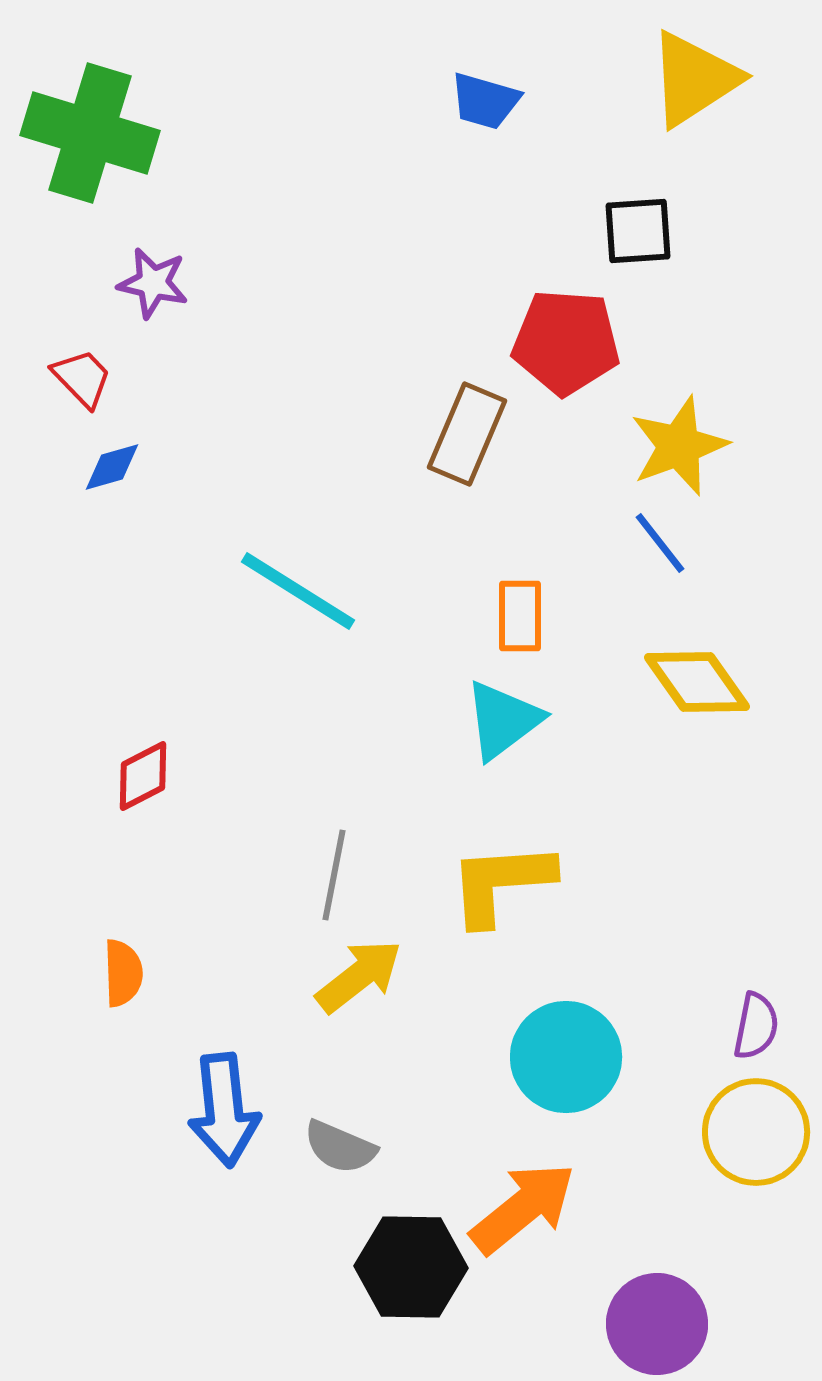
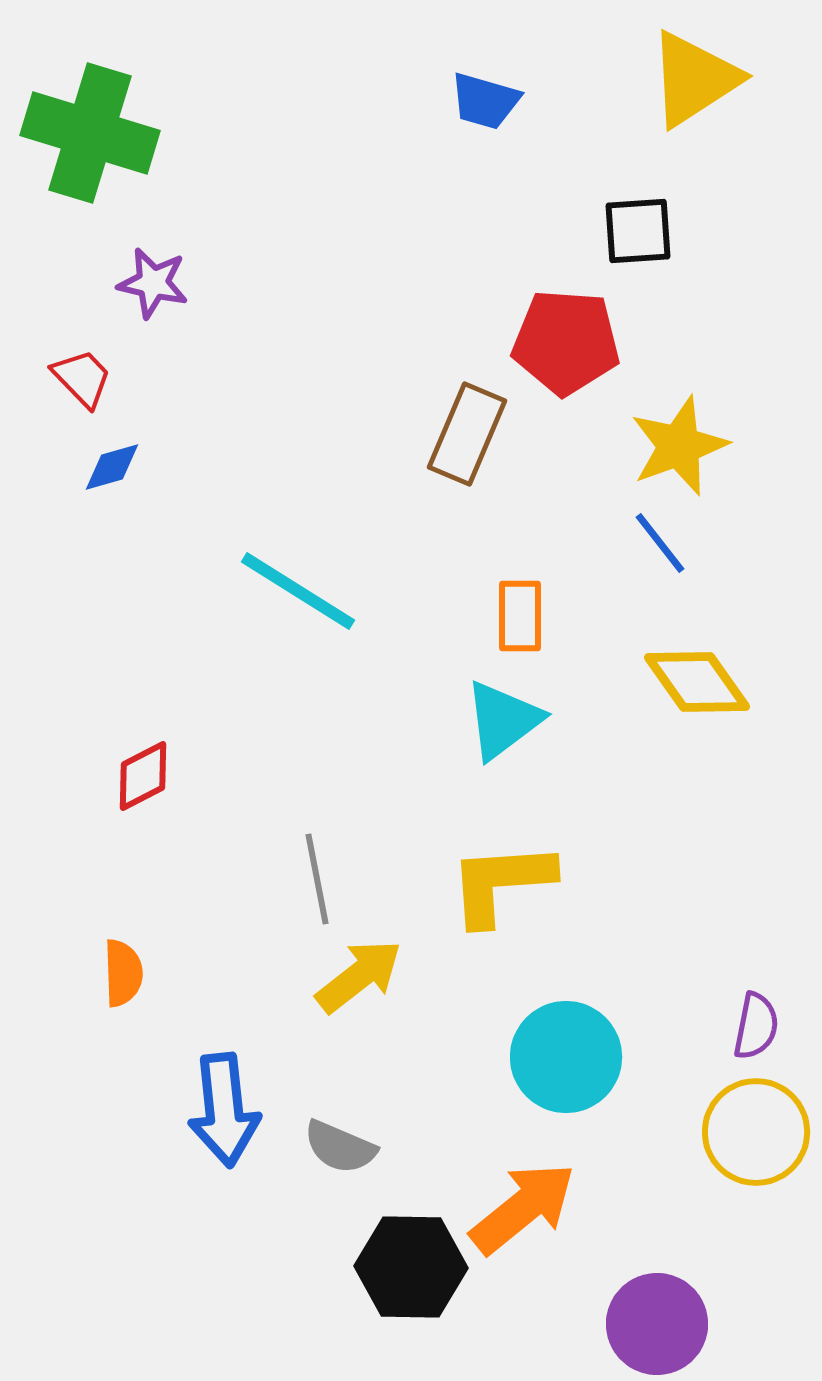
gray line: moved 17 px left, 4 px down; rotated 22 degrees counterclockwise
